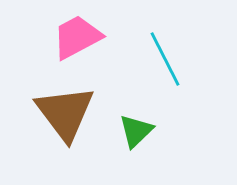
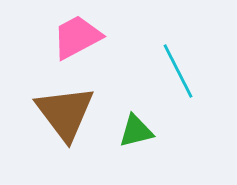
cyan line: moved 13 px right, 12 px down
green triangle: rotated 30 degrees clockwise
